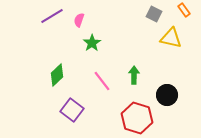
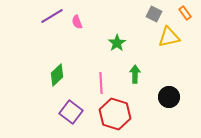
orange rectangle: moved 1 px right, 3 px down
pink semicircle: moved 2 px left, 2 px down; rotated 40 degrees counterclockwise
yellow triangle: moved 2 px left, 1 px up; rotated 25 degrees counterclockwise
green star: moved 25 px right
green arrow: moved 1 px right, 1 px up
pink line: moved 1 px left, 2 px down; rotated 35 degrees clockwise
black circle: moved 2 px right, 2 px down
purple square: moved 1 px left, 2 px down
red hexagon: moved 22 px left, 4 px up
